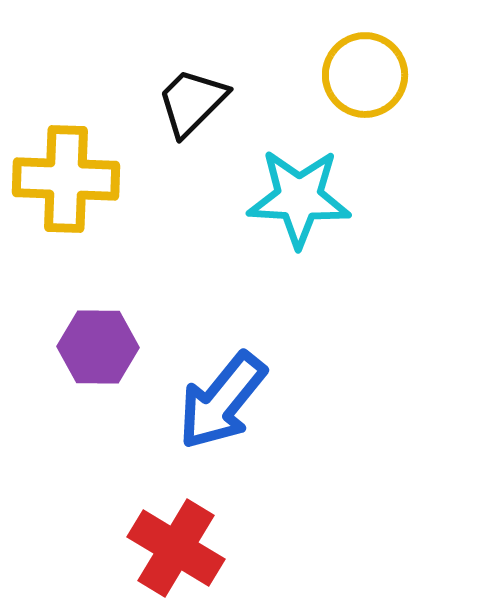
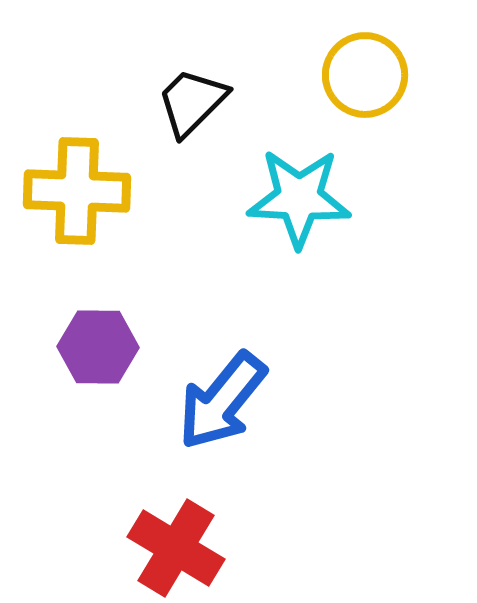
yellow cross: moved 11 px right, 12 px down
